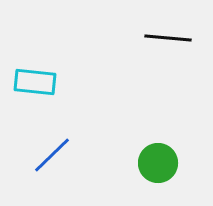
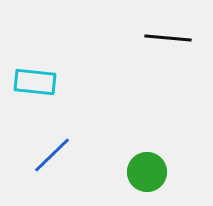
green circle: moved 11 px left, 9 px down
